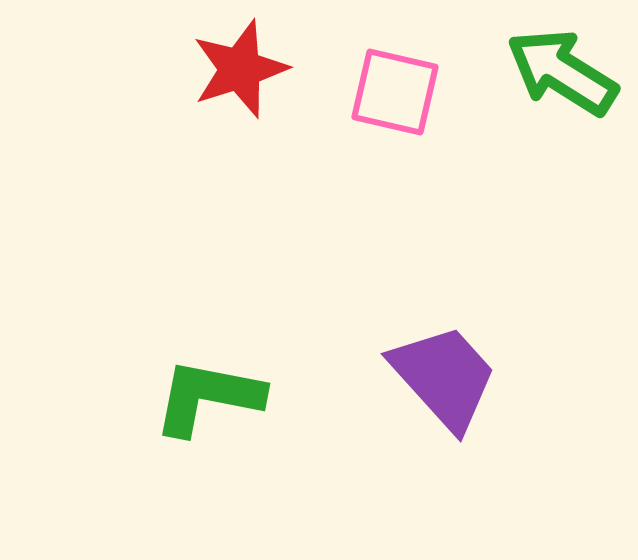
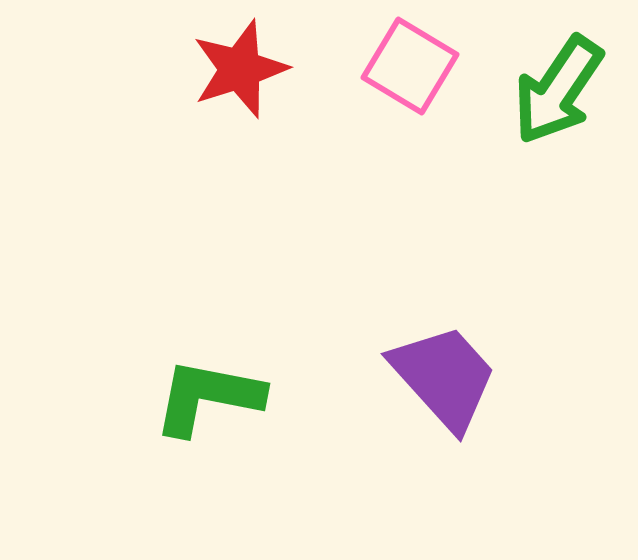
green arrow: moved 4 px left, 18 px down; rotated 88 degrees counterclockwise
pink square: moved 15 px right, 26 px up; rotated 18 degrees clockwise
